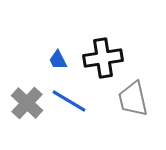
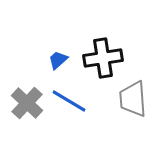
blue trapezoid: rotated 75 degrees clockwise
gray trapezoid: rotated 9 degrees clockwise
